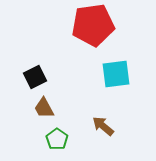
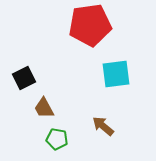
red pentagon: moved 3 px left
black square: moved 11 px left, 1 px down
green pentagon: rotated 25 degrees counterclockwise
